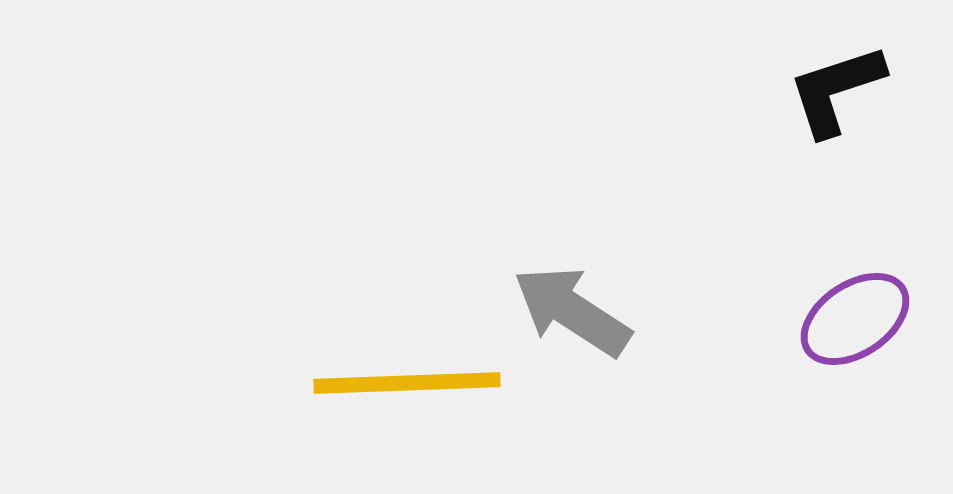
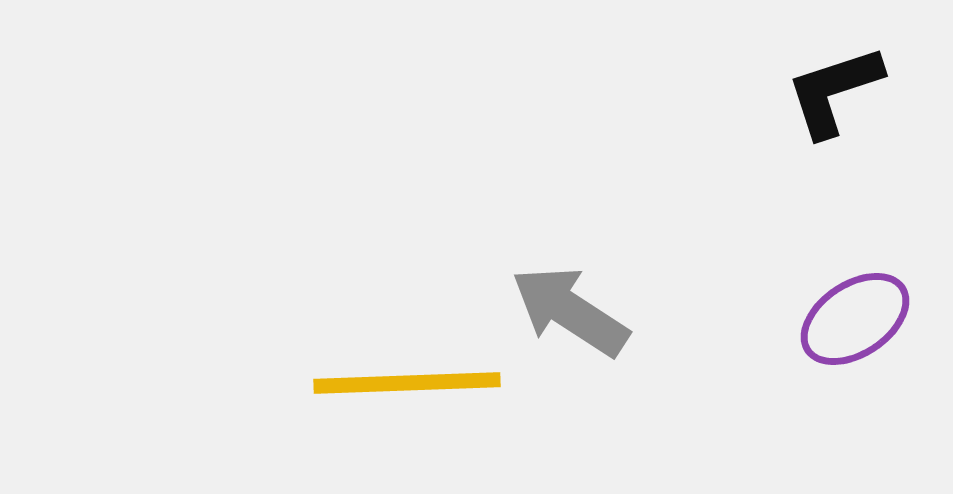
black L-shape: moved 2 px left, 1 px down
gray arrow: moved 2 px left
